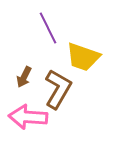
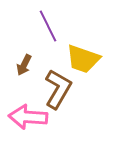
purple line: moved 2 px up
yellow trapezoid: moved 2 px down
brown arrow: moved 12 px up
